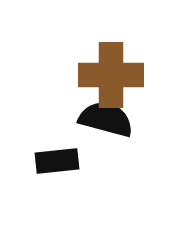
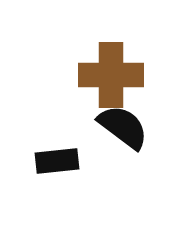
black semicircle: moved 17 px right, 8 px down; rotated 22 degrees clockwise
